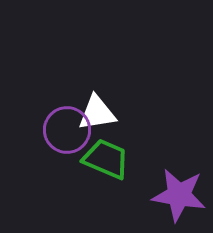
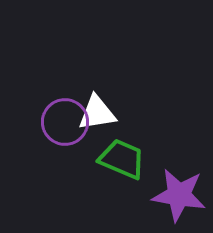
purple circle: moved 2 px left, 8 px up
green trapezoid: moved 16 px right
